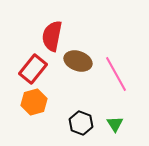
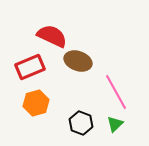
red semicircle: rotated 104 degrees clockwise
red rectangle: moved 3 px left, 2 px up; rotated 28 degrees clockwise
pink line: moved 18 px down
orange hexagon: moved 2 px right, 1 px down
green triangle: rotated 18 degrees clockwise
